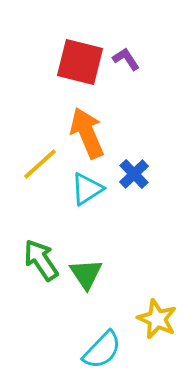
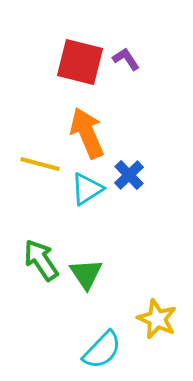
yellow line: rotated 57 degrees clockwise
blue cross: moved 5 px left, 1 px down
